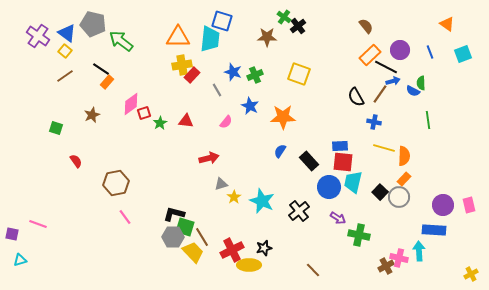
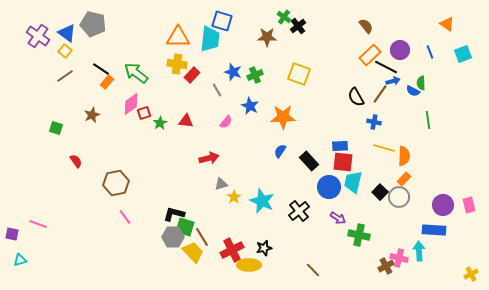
green arrow at (121, 41): moved 15 px right, 32 px down
yellow cross at (182, 65): moved 5 px left, 1 px up; rotated 18 degrees clockwise
